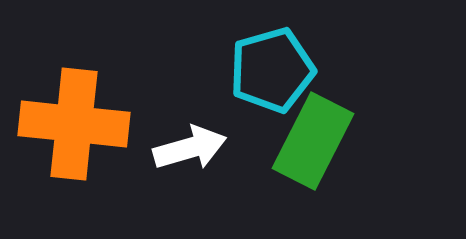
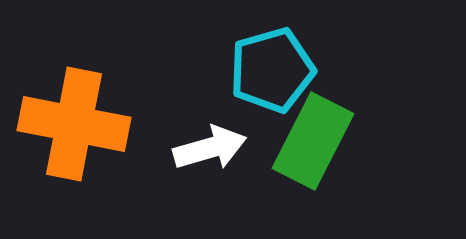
orange cross: rotated 5 degrees clockwise
white arrow: moved 20 px right
